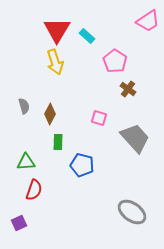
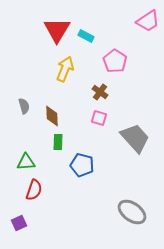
cyan rectangle: moved 1 px left; rotated 14 degrees counterclockwise
yellow arrow: moved 10 px right, 7 px down; rotated 140 degrees counterclockwise
brown cross: moved 28 px left, 3 px down
brown diamond: moved 2 px right, 2 px down; rotated 30 degrees counterclockwise
